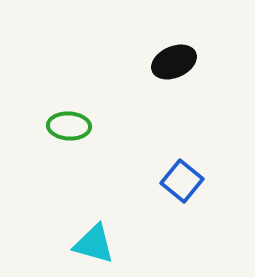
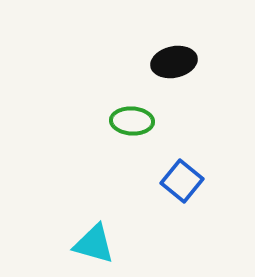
black ellipse: rotated 12 degrees clockwise
green ellipse: moved 63 px right, 5 px up
